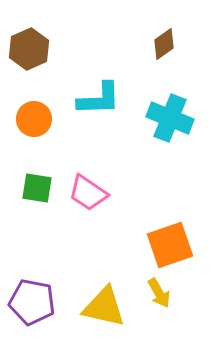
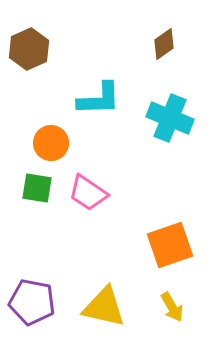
orange circle: moved 17 px right, 24 px down
yellow arrow: moved 13 px right, 14 px down
